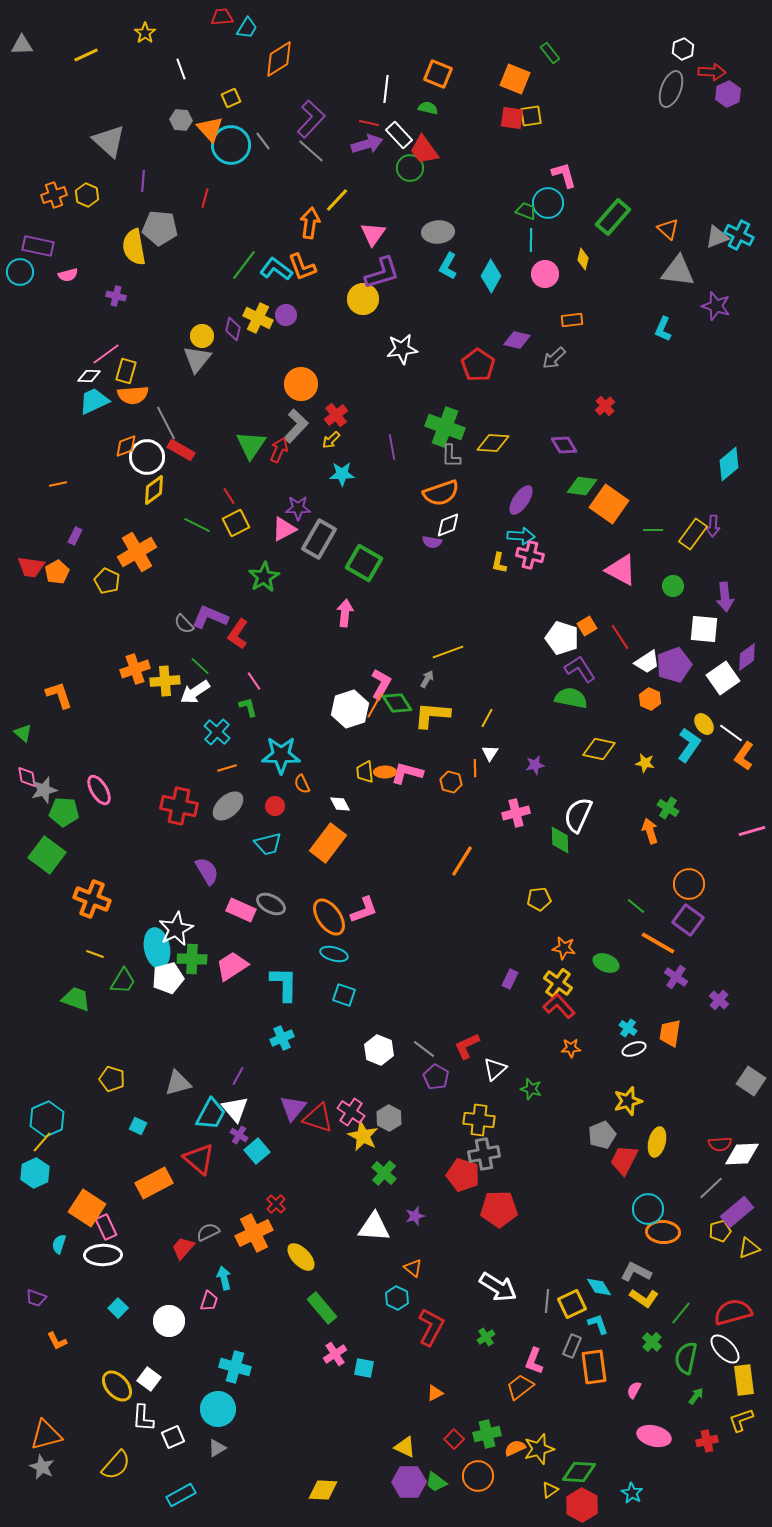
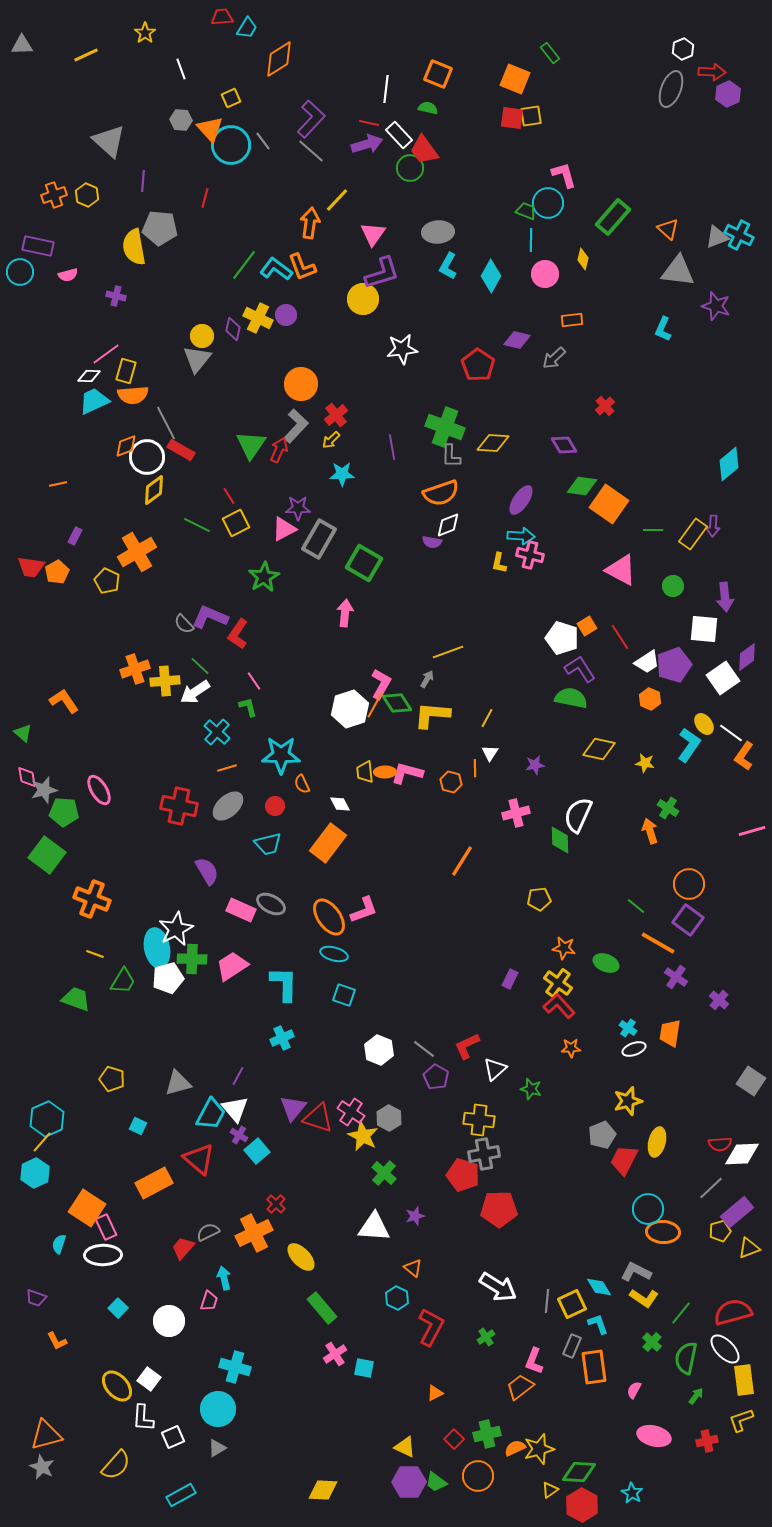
orange L-shape at (59, 695): moved 5 px right, 6 px down; rotated 16 degrees counterclockwise
